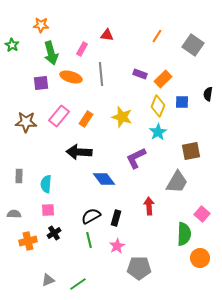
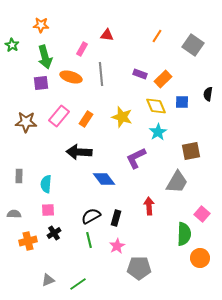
green arrow at (51, 53): moved 6 px left, 4 px down
yellow diamond at (158, 106): moved 2 px left; rotated 45 degrees counterclockwise
